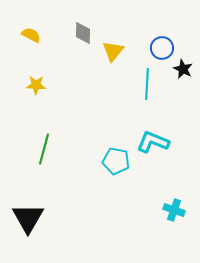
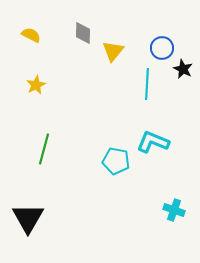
yellow star: rotated 30 degrees counterclockwise
